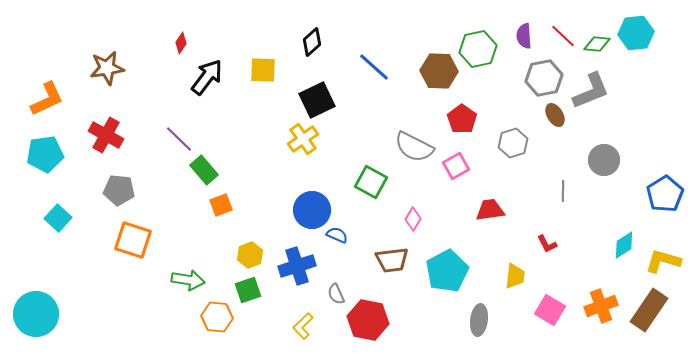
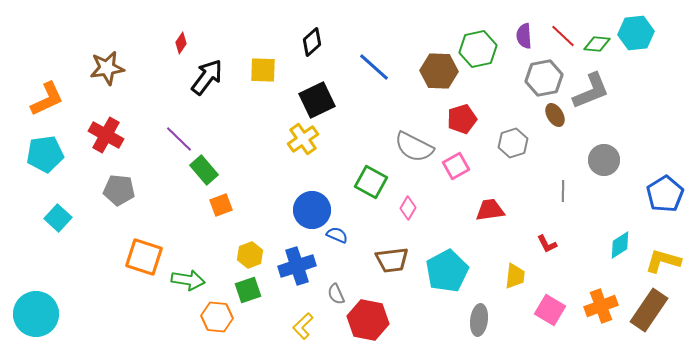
red pentagon at (462, 119): rotated 20 degrees clockwise
pink diamond at (413, 219): moved 5 px left, 11 px up
orange square at (133, 240): moved 11 px right, 17 px down
cyan diamond at (624, 245): moved 4 px left
